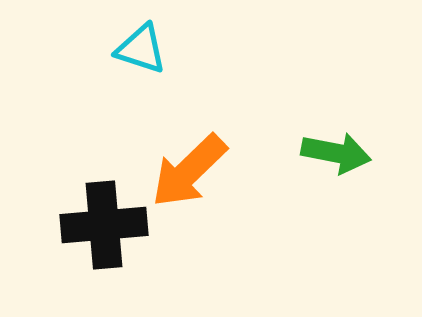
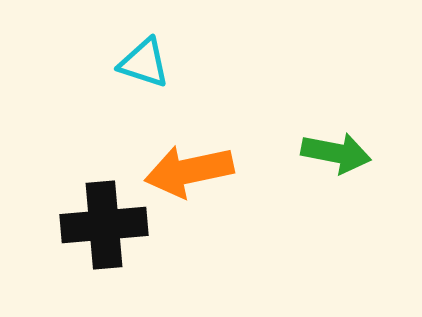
cyan triangle: moved 3 px right, 14 px down
orange arrow: rotated 32 degrees clockwise
